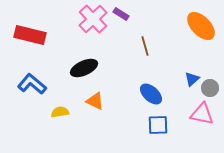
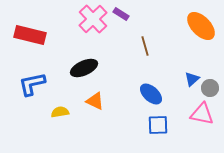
blue L-shape: rotated 52 degrees counterclockwise
